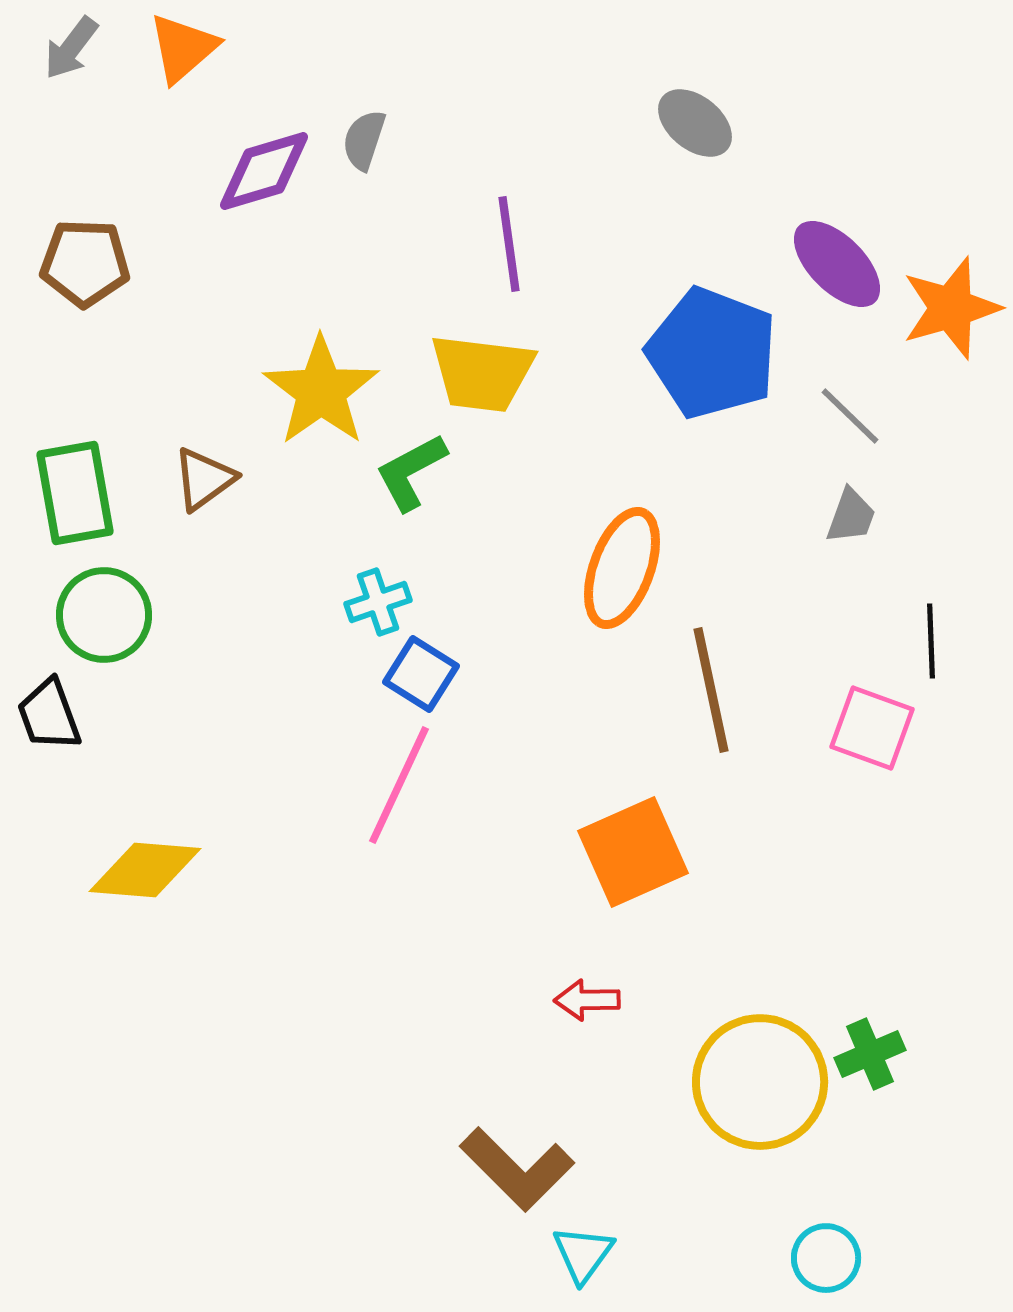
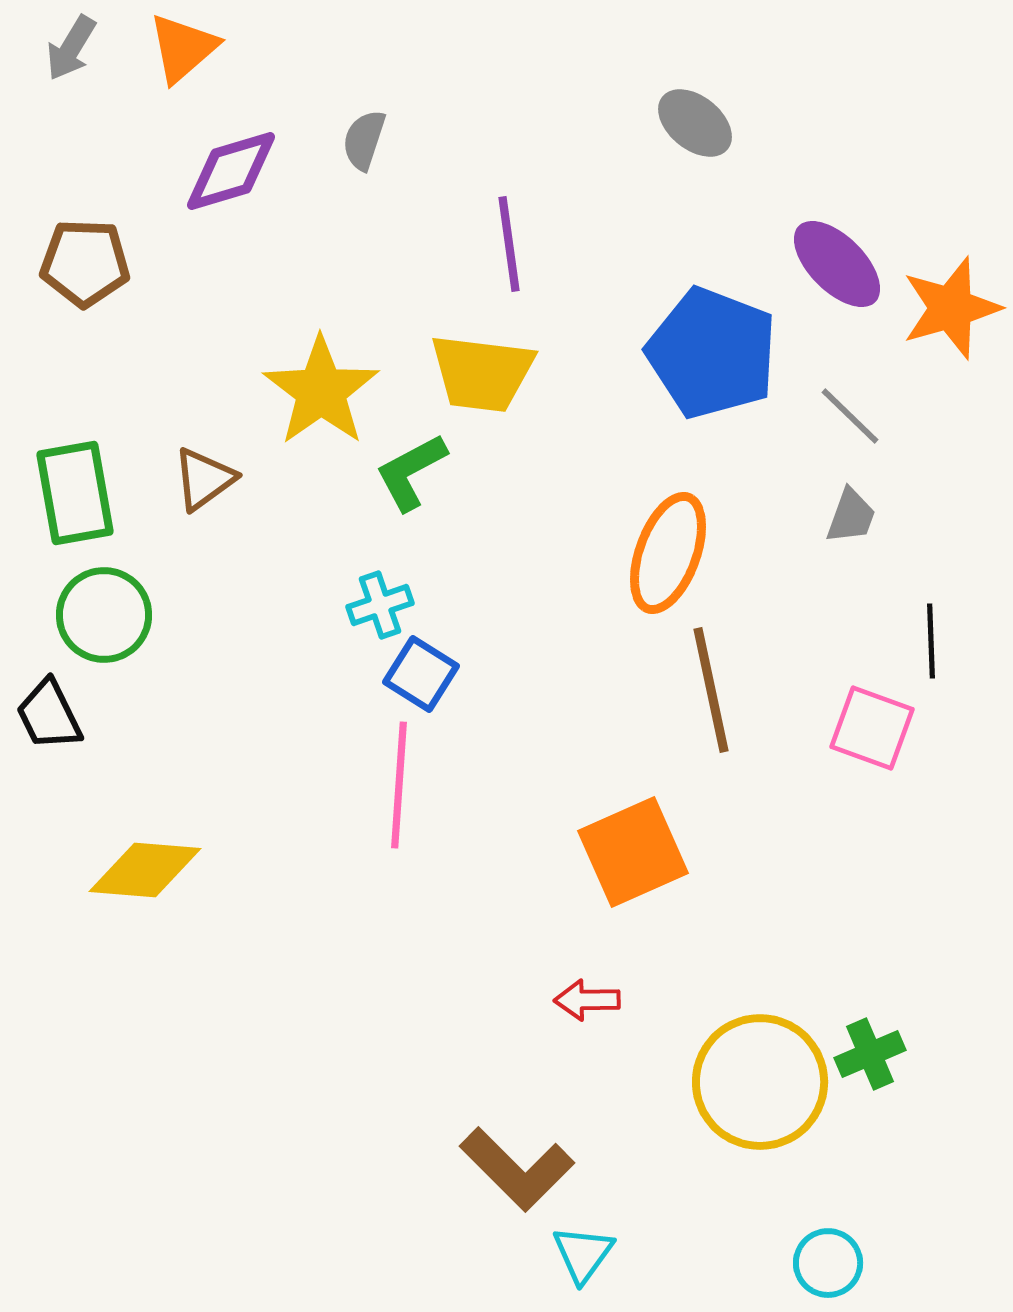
gray arrow: rotated 6 degrees counterclockwise
purple diamond: moved 33 px left
orange ellipse: moved 46 px right, 15 px up
cyan cross: moved 2 px right, 3 px down
black trapezoid: rotated 6 degrees counterclockwise
pink line: rotated 21 degrees counterclockwise
cyan circle: moved 2 px right, 5 px down
